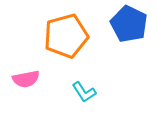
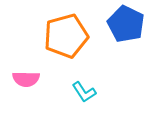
blue pentagon: moved 3 px left
pink semicircle: rotated 12 degrees clockwise
